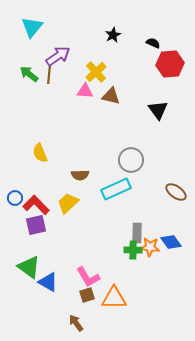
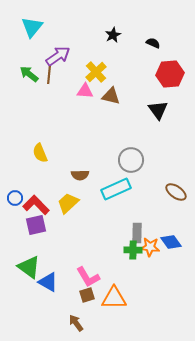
red hexagon: moved 10 px down
